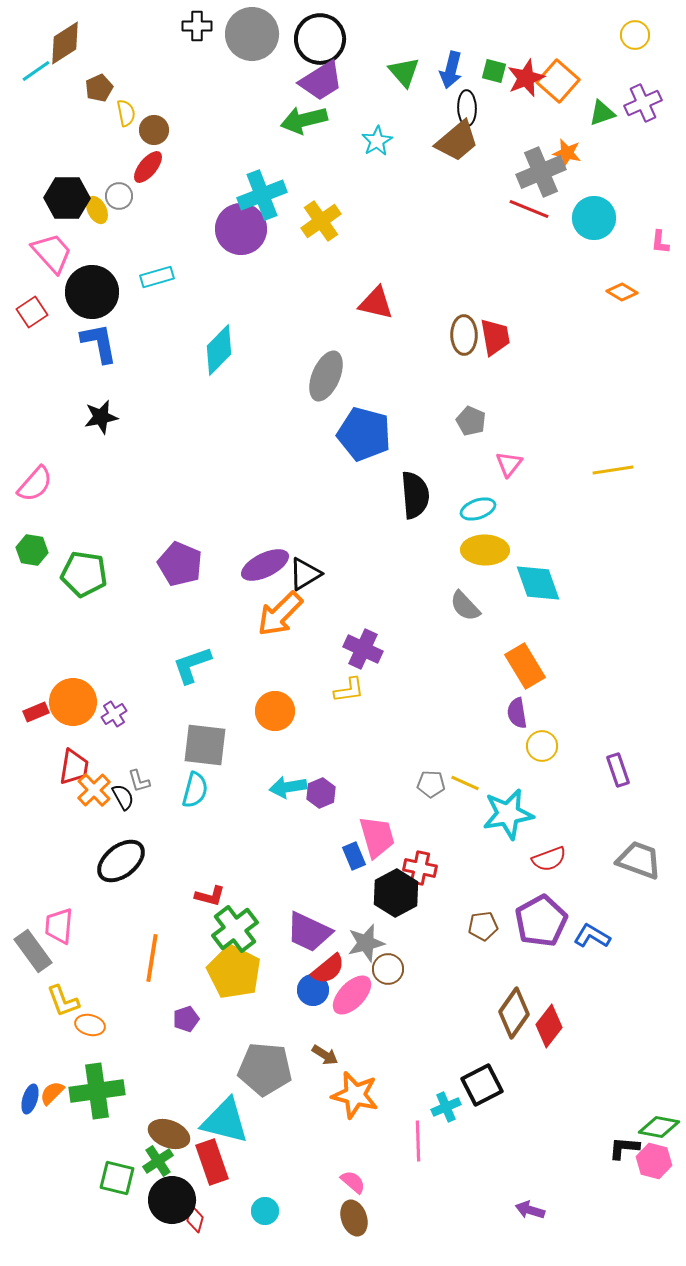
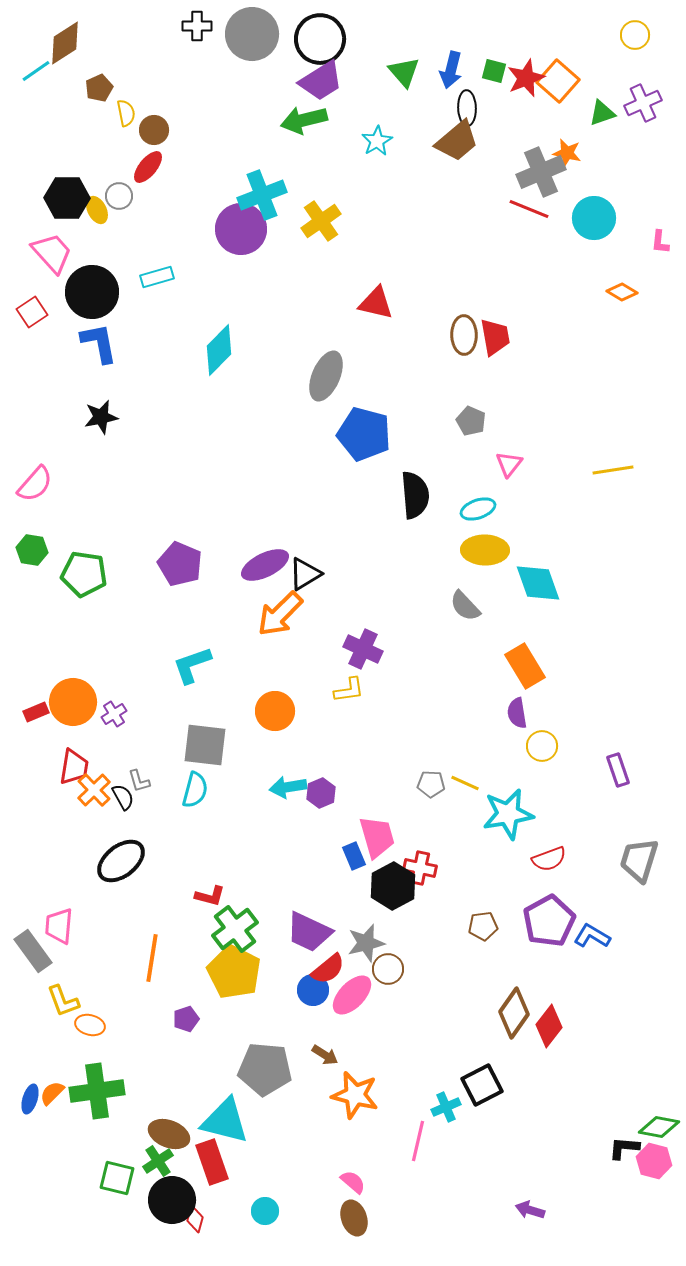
gray trapezoid at (639, 860): rotated 93 degrees counterclockwise
black hexagon at (396, 893): moved 3 px left, 7 px up
purple pentagon at (541, 921): moved 8 px right
pink line at (418, 1141): rotated 15 degrees clockwise
